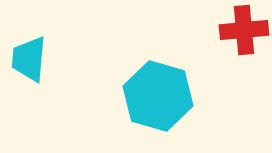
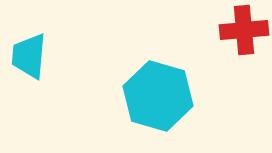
cyan trapezoid: moved 3 px up
